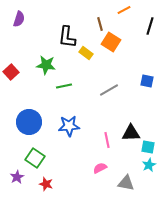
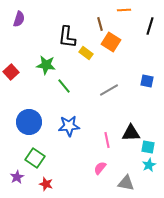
orange line: rotated 24 degrees clockwise
green line: rotated 63 degrees clockwise
pink semicircle: rotated 24 degrees counterclockwise
